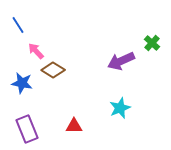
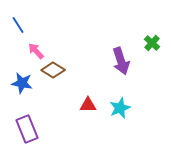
purple arrow: rotated 84 degrees counterclockwise
red triangle: moved 14 px right, 21 px up
